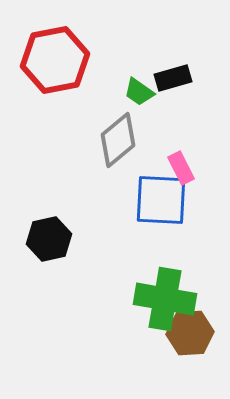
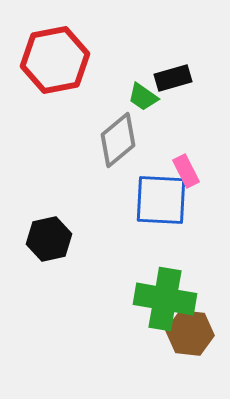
green trapezoid: moved 4 px right, 5 px down
pink rectangle: moved 5 px right, 3 px down
brown hexagon: rotated 9 degrees clockwise
